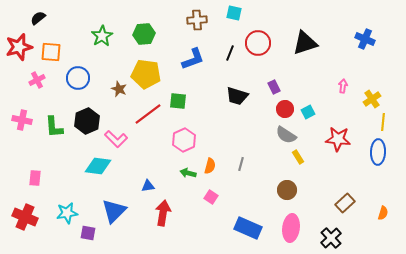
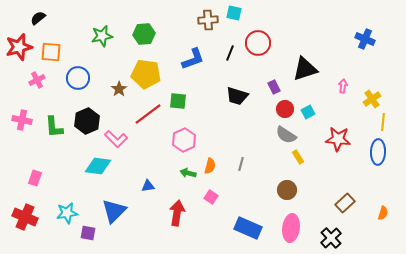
brown cross at (197, 20): moved 11 px right
green star at (102, 36): rotated 20 degrees clockwise
black triangle at (305, 43): moved 26 px down
brown star at (119, 89): rotated 14 degrees clockwise
pink rectangle at (35, 178): rotated 14 degrees clockwise
red arrow at (163, 213): moved 14 px right
